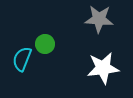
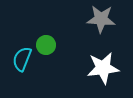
gray star: moved 2 px right
green circle: moved 1 px right, 1 px down
